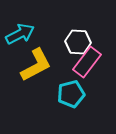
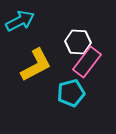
cyan arrow: moved 13 px up
cyan pentagon: moved 1 px up
